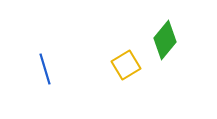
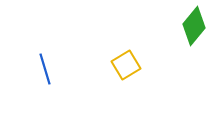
green diamond: moved 29 px right, 14 px up
